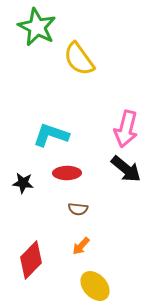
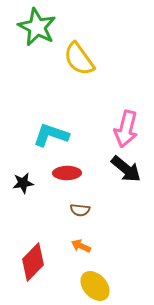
black star: rotated 15 degrees counterclockwise
brown semicircle: moved 2 px right, 1 px down
orange arrow: rotated 72 degrees clockwise
red diamond: moved 2 px right, 2 px down
